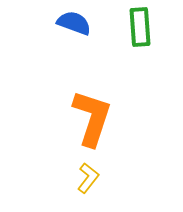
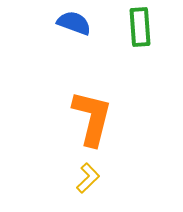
orange L-shape: rotated 4 degrees counterclockwise
yellow L-shape: rotated 8 degrees clockwise
